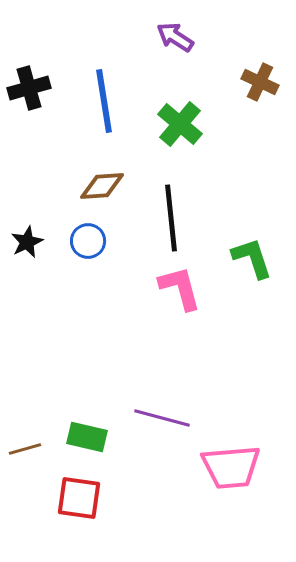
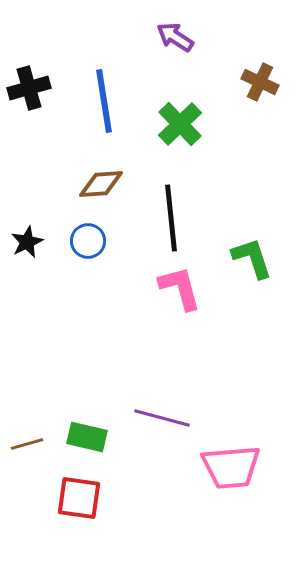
green cross: rotated 6 degrees clockwise
brown diamond: moved 1 px left, 2 px up
brown line: moved 2 px right, 5 px up
